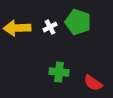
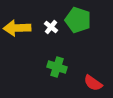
green pentagon: moved 2 px up
white cross: moved 1 px right; rotated 24 degrees counterclockwise
green cross: moved 2 px left, 5 px up; rotated 12 degrees clockwise
